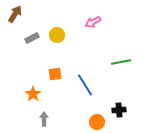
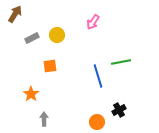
pink arrow: rotated 28 degrees counterclockwise
orange square: moved 5 px left, 8 px up
blue line: moved 13 px right, 9 px up; rotated 15 degrees clockwise
orange star: moved 2 px left
black cross: rotated 24 degrees counterclockwise
